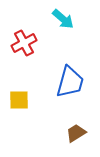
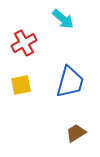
yellow square: moved 2 px right, 15 px up; rotated 10 degrees counterclockwise
